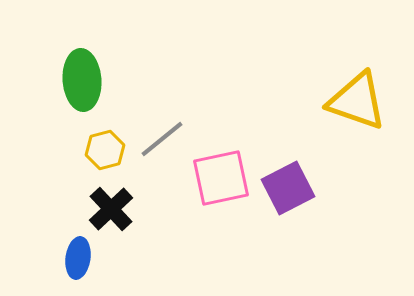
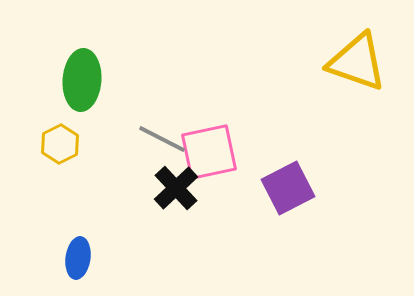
green ellipse: rotated 8 degrees clockwise
yellow triangle: moved 39 px up
gray line: rotated 66 degrees clockwise
yellow hexagon: moved 45 px left, 6 px up; rotated 12 degrees counterclockwise
pink square: moved 12 px left, 26 px up
black cross: moved 65 px right, 21 px up
